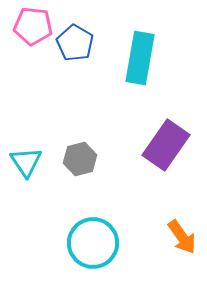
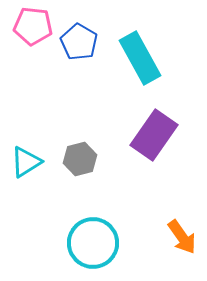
blue pentagon: moved 4 px right, 1 px up
cyan rectangle: rotated 39 degrees counterclockwise
purple rectangle: moved 12 px left, 10 px up
cyan triangle: rotated 32 degrees clockwise
